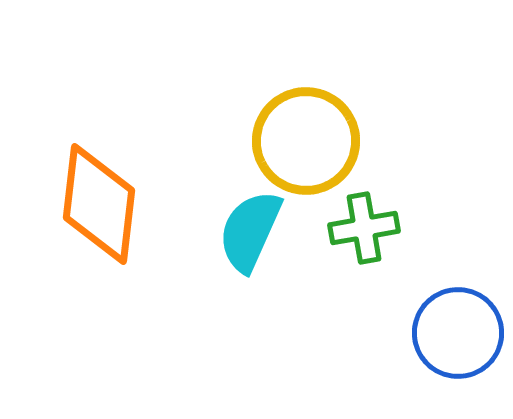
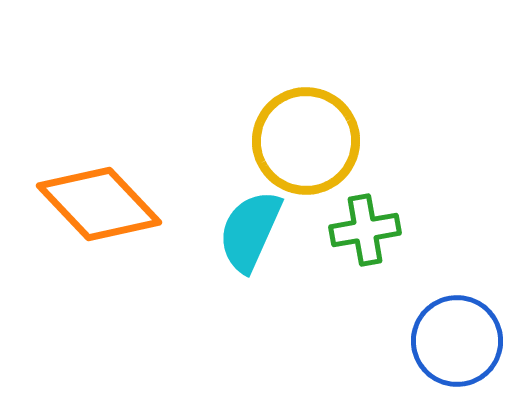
orange diamond: rotated 50 degrees counterclockwise
green cross: moved 1 px right, 2 px down
blue circle: moved 1 px left, 8 px down
